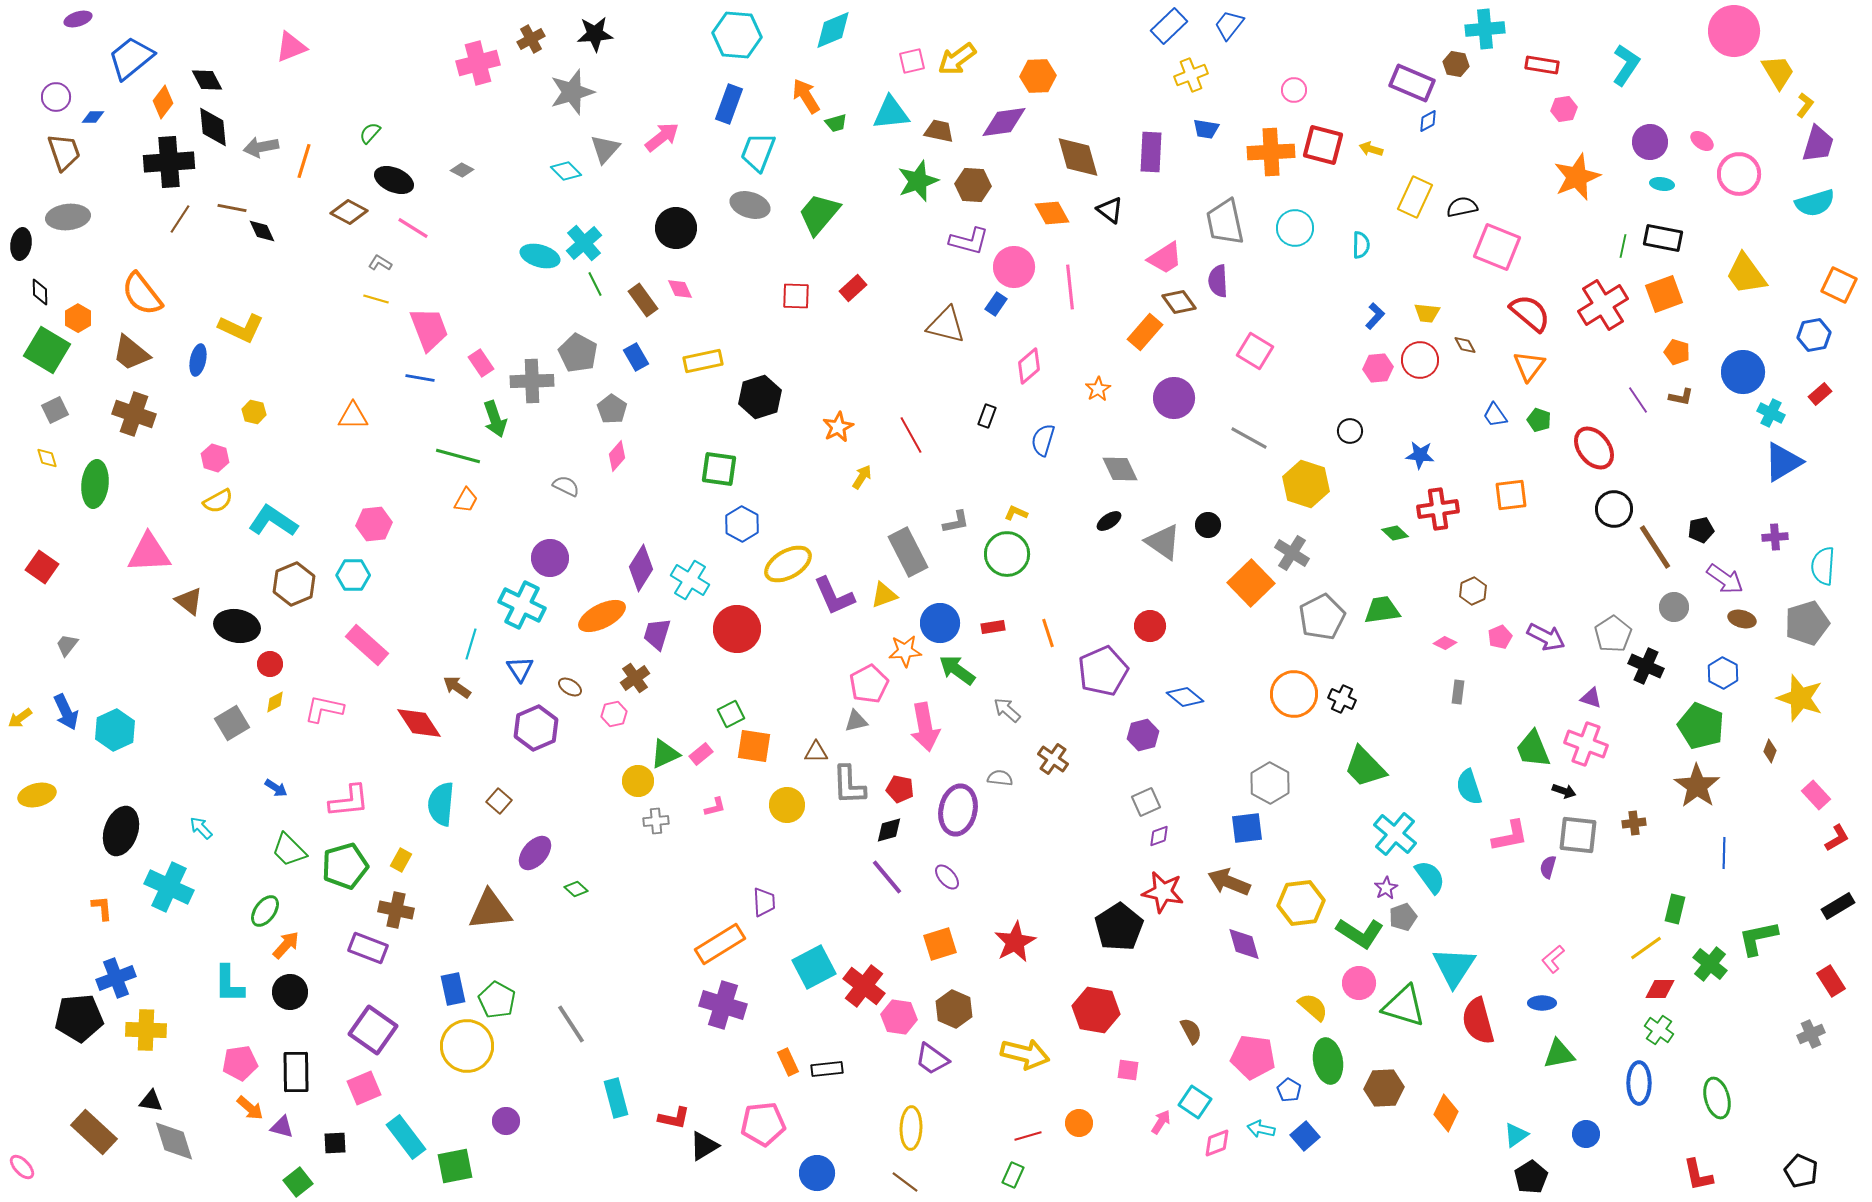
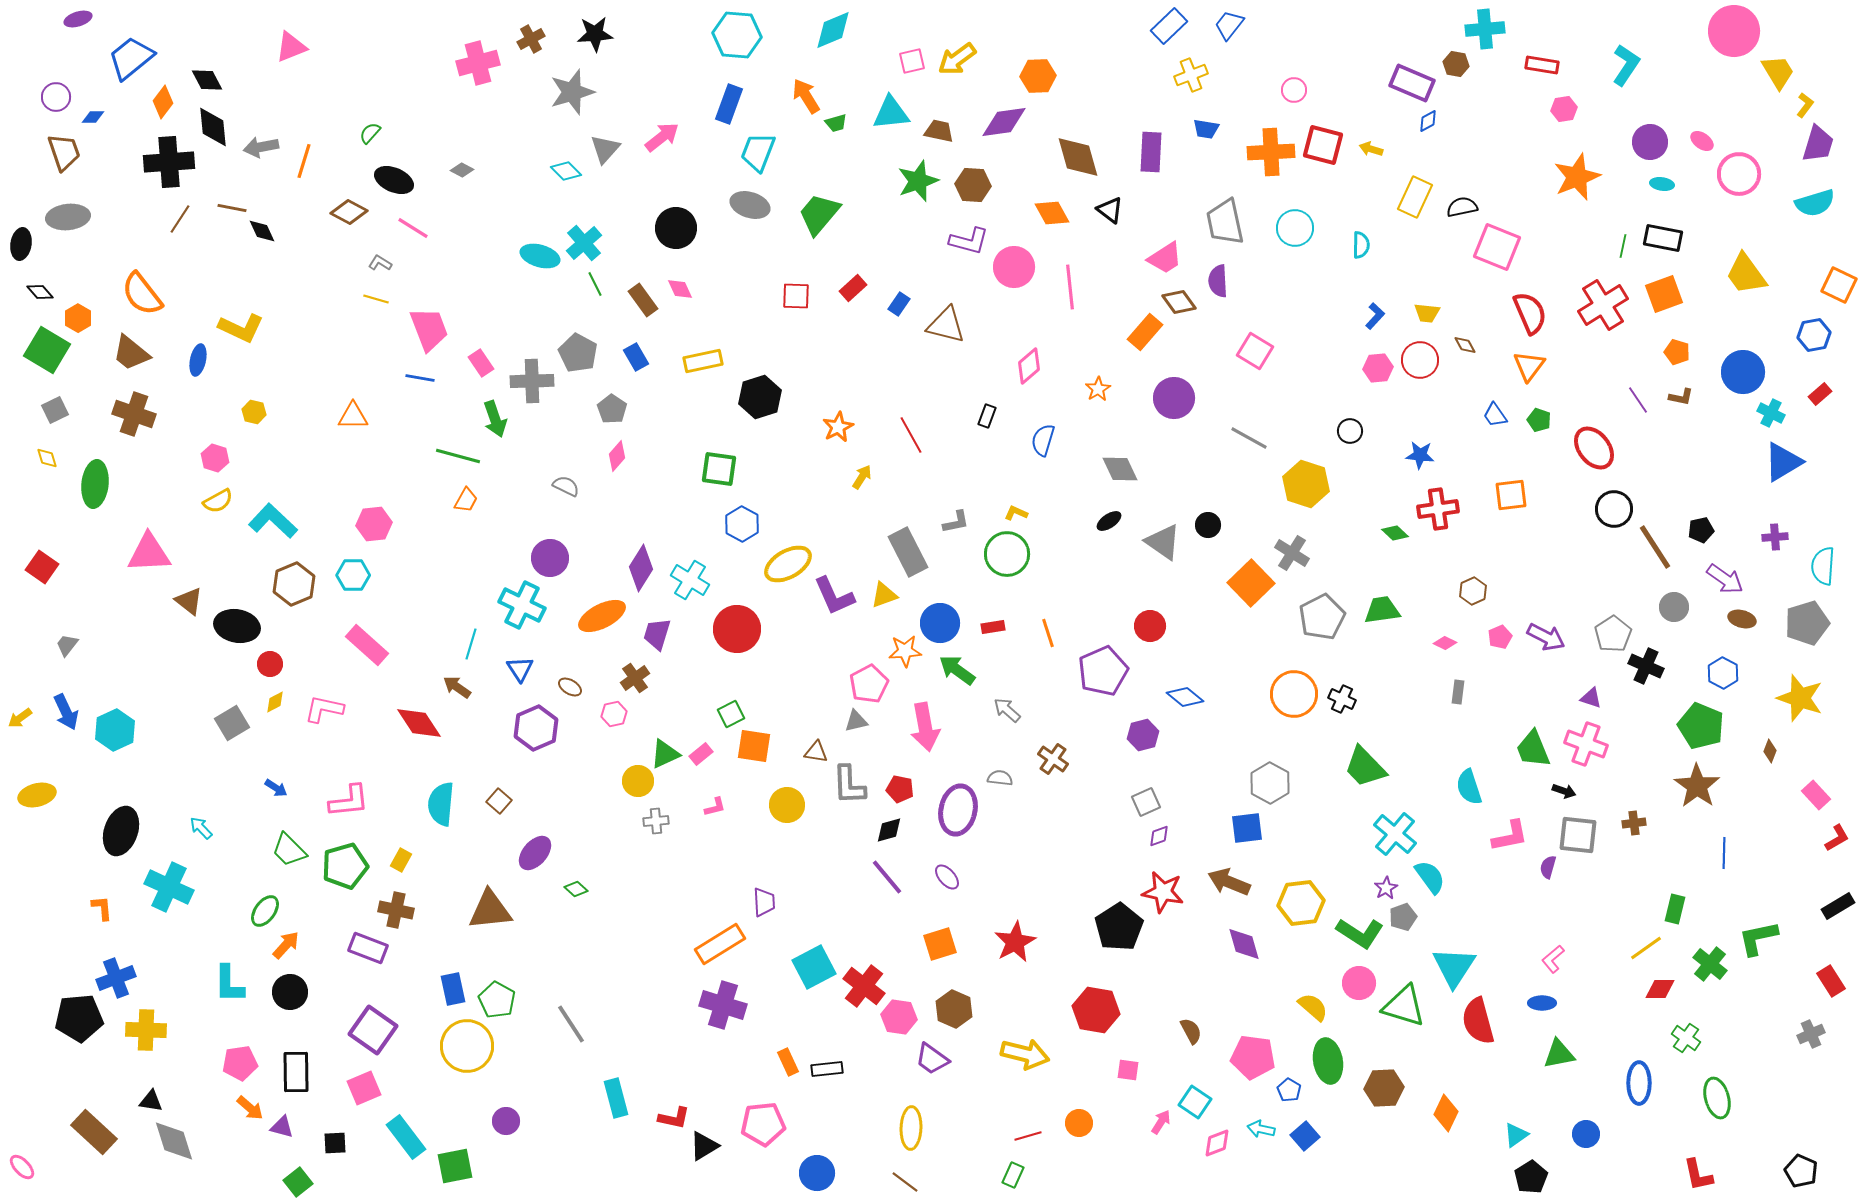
black diamond at (40, 292): rotated 40 degrees counterclockwise
blue rectangle at (996, 304): moved 97 px left
red semicircle at (1530, 313): rotated 27 degrees clockwise
cyan L-shape at (273, 521): rotated 9 degrees clockwise
brown triangle at (816, 752): rotated 10 degrees clockwise
green cross at (1659, 1030): moved 27 px right, 8 px down
